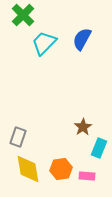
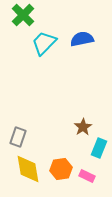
blue semicircle: rotated 50 degrees clockwise
pink rectangle: rotated 21 degrees clockwise
